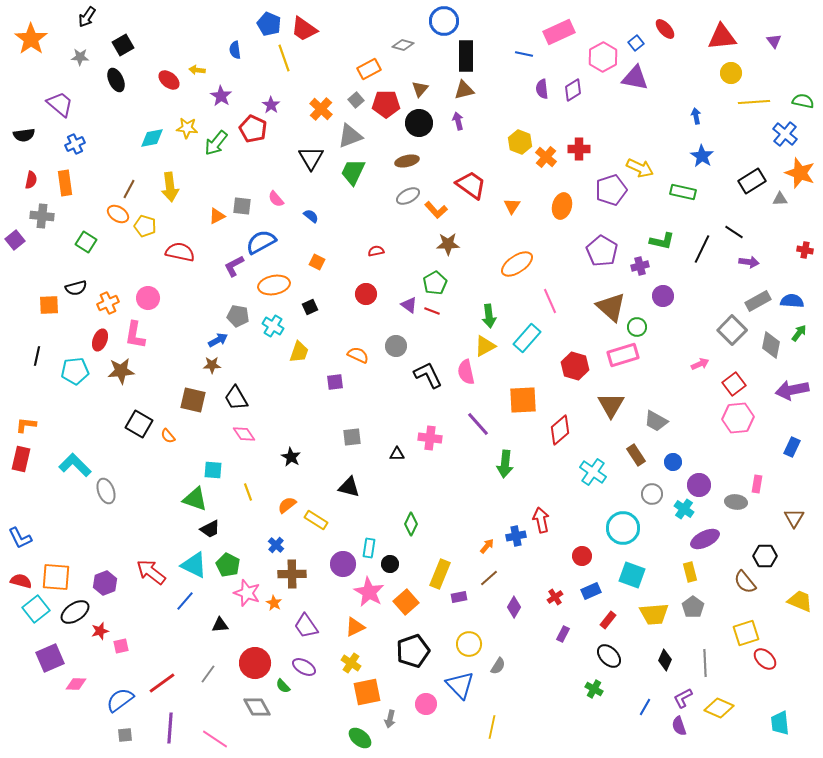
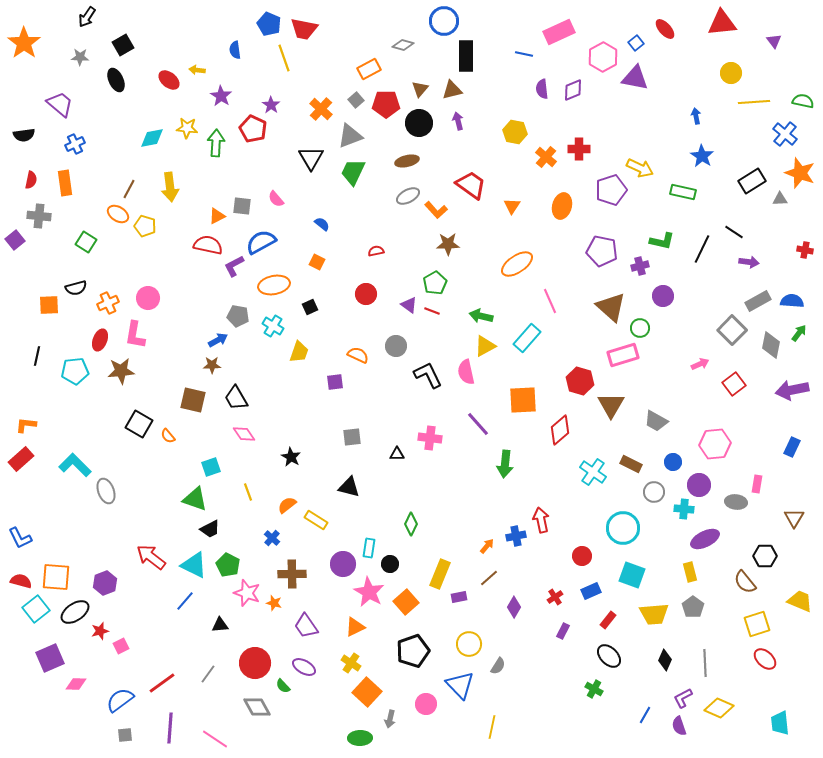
red trapezoid at (304, 29): rotated 24 degrees counterclockwise
red triangle at (722, 37): moved 14 px up
orange star at (31, 39): moved 7 px left, 4 px down
brown triangle at (464, 90): moved 12 px left
purple diamond at (573, 90): rotated 10 degrees clockwise
yellow hexagon at (520, 142): moved 5 px left, 10 px up; rotated 10 degrees counterclockwise
green arrow at (216, 143): rotated 144 degrees clockwise
gray cross at (42, 216): moved 3 px left
blue semicircle at (311, 216): moved 11 px right, 8 px down
purple pentagon at (602, 251): rotated 20 degrees counterclockwise
red semicircle at (180, 252): moved 28 px right, 7 px up
green arrow at (489, 316): moved 8 px left; rotated 110 degrees clockwise
green circle at (637, 327): moved 3 px right, 1 px down
red hexagon at (575, 366): moved 5 px right, 15 px down
pink hexagon at (738, 418): moved 23 px left, 26 px down
brown rectangle at (636, 455): moved 5 px left, 9 px down; rotated 30 degrees counterclockwise
red rectangle at (21, 459): rotated 35 degrees clockwise
cyan square at (213, 470): moved 2 px left, 3 px up; rotated 24 degrees counterclockwise
gray circle at (652, 494): moved 2 px right, 2 px up
cyan cross at (684, 509): rotated 30 degrees counterclockwise
blue cross at (276, 545): moved 4 px left, 7 px up
red arrow at (151, 572): moved 15 px up
orange star at (274, 603): rotated 14 degrees counterclockwise
yellow square at (746, 633): moved 11 px right, 9 px up
purple rectangle at (563, 634): moved 3 px up
pink square at (121, 646): rotated 14 degrees counterclockwise
orange square at (367, 692): rotated 36 degrees counterclockwise
blue line at (645, 707): moved 8 px down
green ellipse at (360, 738): rotated 40 degrees counterclockwise
